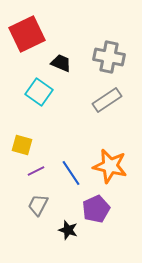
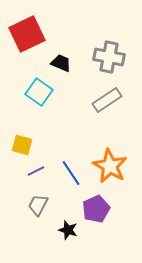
orange star: rotated 16 degrees clockwise
